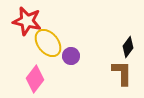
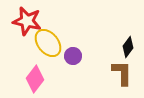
purple circle: moved 2 px right
